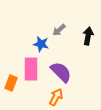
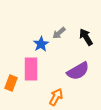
gray arrow: moved 3 px down
black arrow: moved 2 px left, 1 px down; rotated 42 degrees counterclockwise
blue star: rotated 28 degrees clockwise
purple semicircle: moved 17 px right, 1 px up; rotated 105 degrees clockwise
